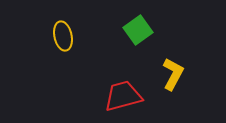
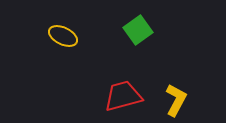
yellow ellipse: rotated 52 degrees counterclockwise
yellow L-shape: moved 3 px right, 26 px down
